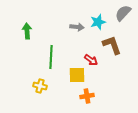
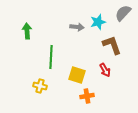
red arrow: moved 14 px right, 10 px down; rotated 24 degrees clockwise
yellow square: rotated 18 degrees clockwise
